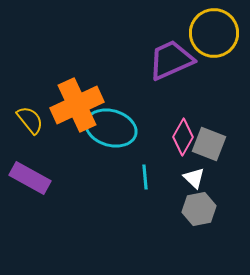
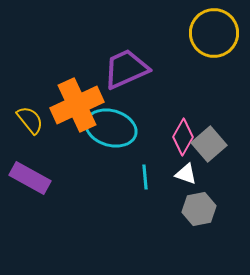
purple trapezoid: moved 45 px left, 9 px down
gray square: rotated 28 degrees clockwise
white triangle: moved 8 px left, 4 px up; rotated 25 degrees counterclockwise
